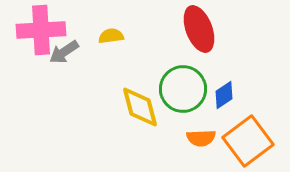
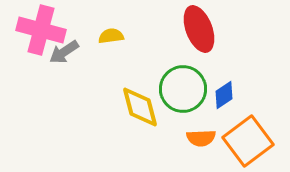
pink cross: rotated 18 degrees clockwise
